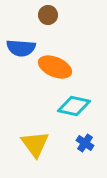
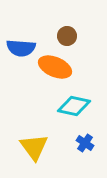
brown circle: moved 19 px right, 21 px down
yellow triangle: moved 1 px left, 3 px down
